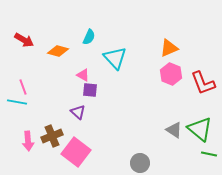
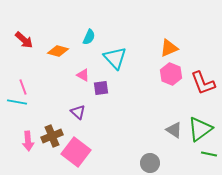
red arrow: rotated 12 degrees clockwise
purple square: moved 11 px right, 2 px up; rotated 14 degrees counterclockwise
green triangle: rotated 44 degrees clockwise
gray circle: moved 10 px right
